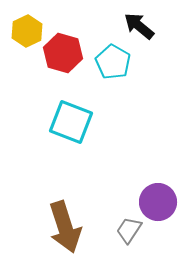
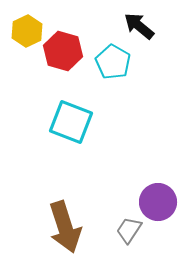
red hexagon: moved 2 px up
